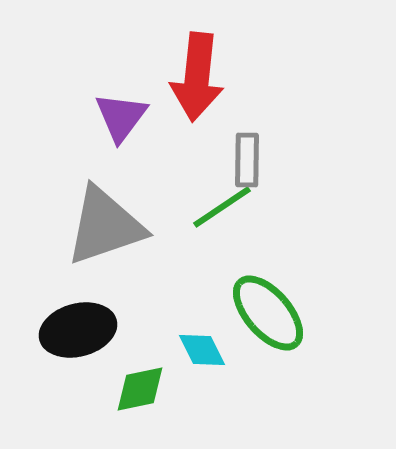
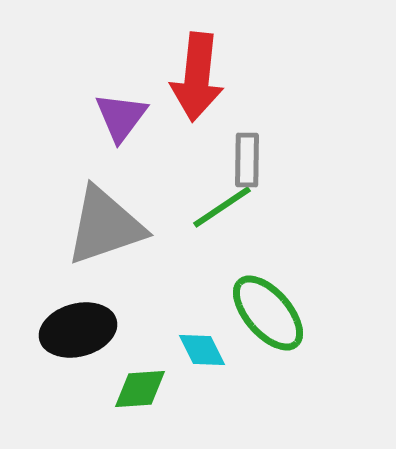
green diamond: rotated 8 degrees clockwise
